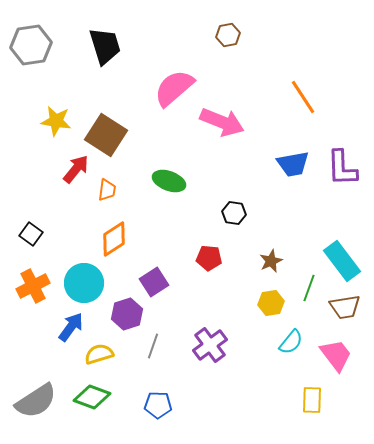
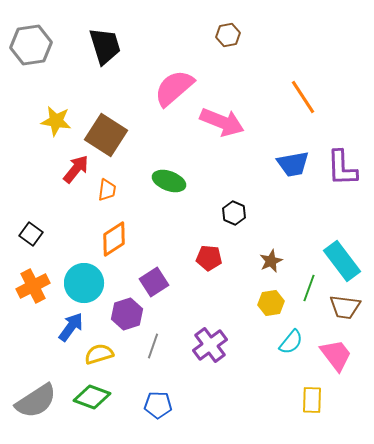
black hexagon: rotated 15 degrees clockwise
brown trapezoid: rotated 16 degrees clockwise
